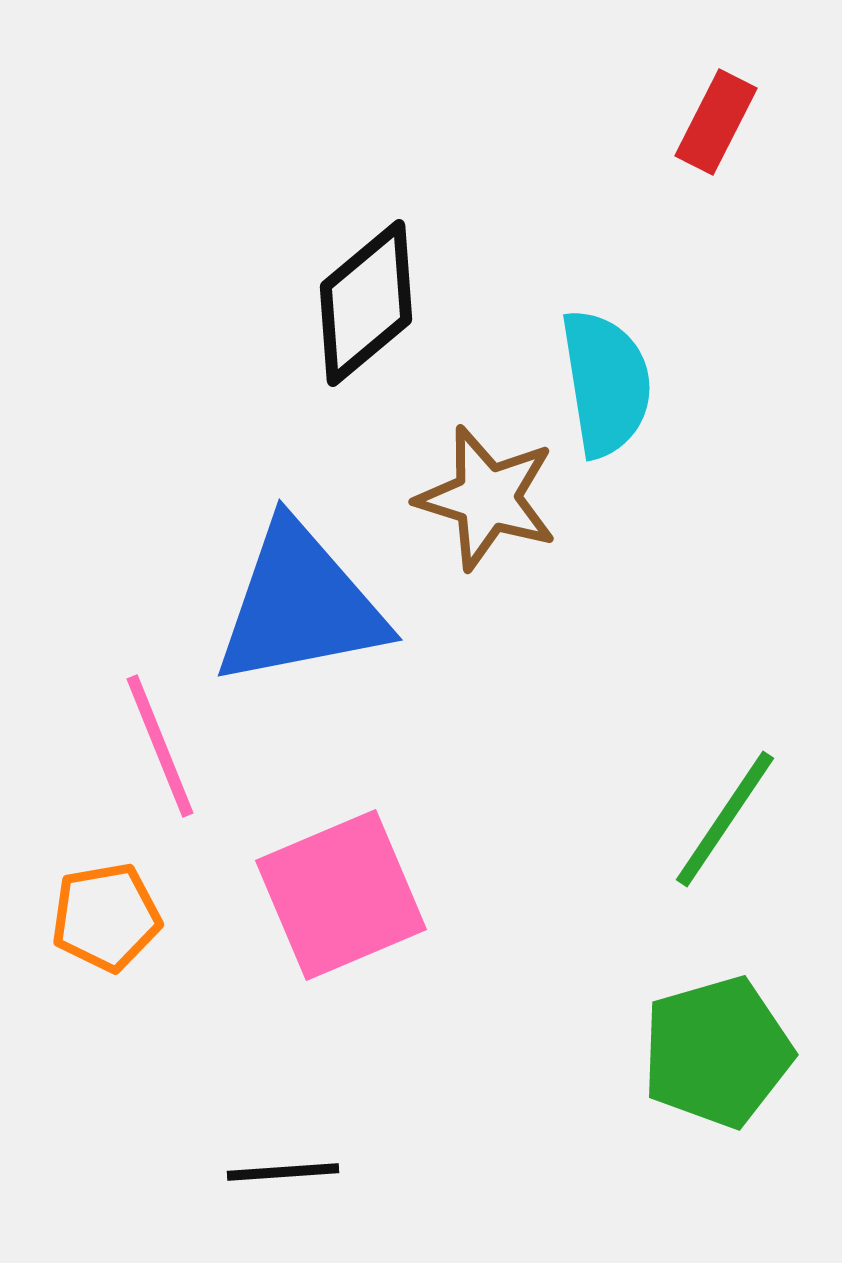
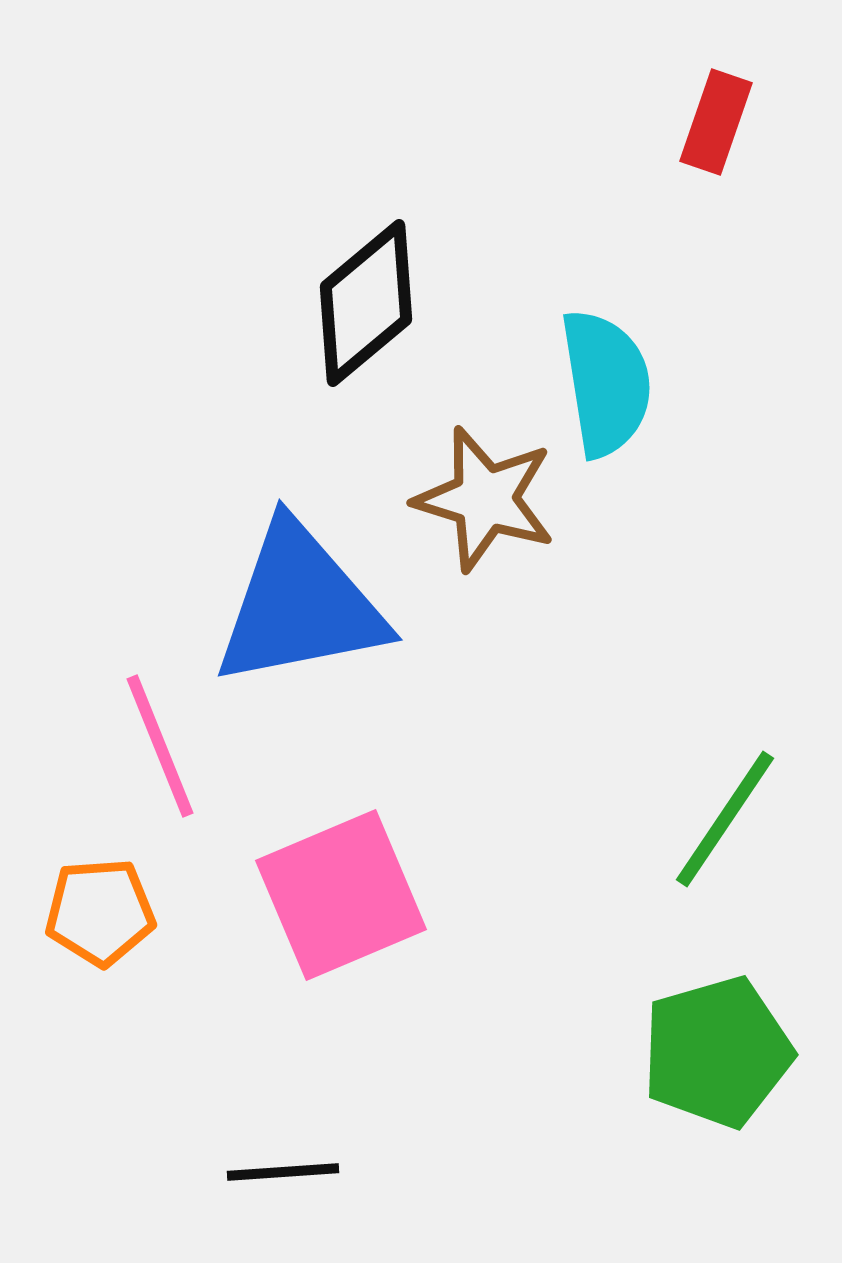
red rectangle: rotated 8 degrees counterclockwise
brown star: moved 2 px left, 1 px down
orange pentagon: moved 6 px left, 5 px up; rotated 6 degrees clockwise
